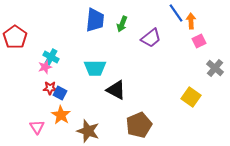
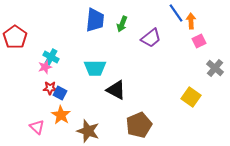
pink triangle: rotated 14 degrees counterclockwise
